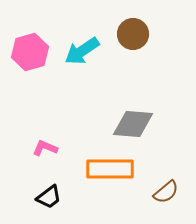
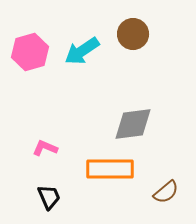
gray diamond: rotated 12 degrees counterclockwise
black trapezoid: rotated 76 degrees counterclockwise
